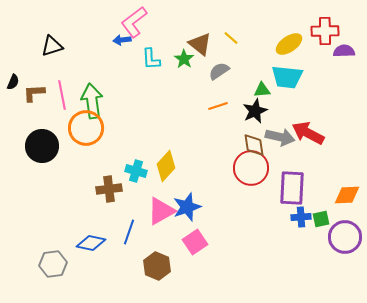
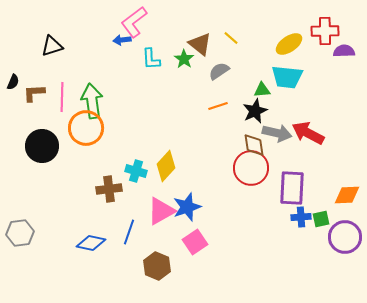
pink line: moved 2 px down; rotated 12 degrees clockwise
gray arrow: moved 3 px left, 4 px up
gray hexagon: moved 33 px left, 31 px up
